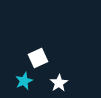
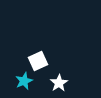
white square: moved 3 px down
